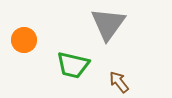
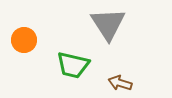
gray triangle: rotated 9 degrees counterclockwise
brown arrow: moved 1 px right, 1 px down; rotated 35 degrees counterclockwise
